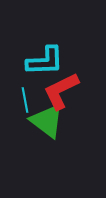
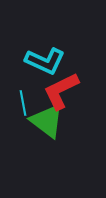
cyan L-shape: rotated 27 degrees clockwise
cyan line: moved 2 px left, 3 px down
